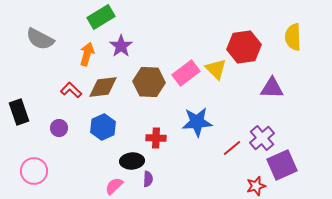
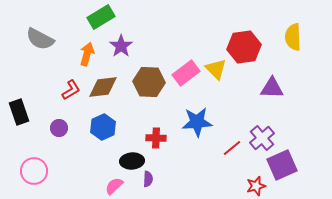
red L-shape: rotated 105 degrees clockwise
